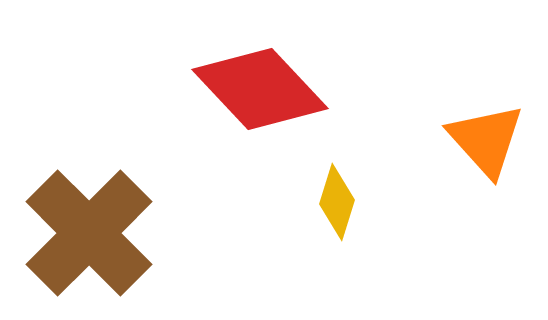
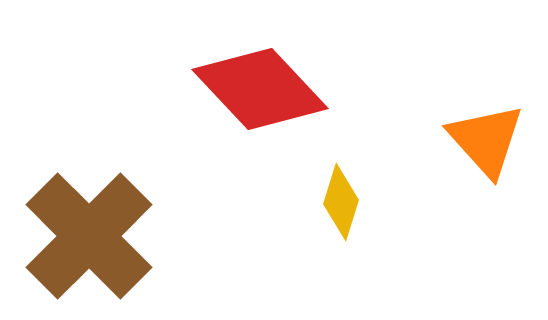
yellow diamond: moved 4 px right
brown cross: moved 3 px down
